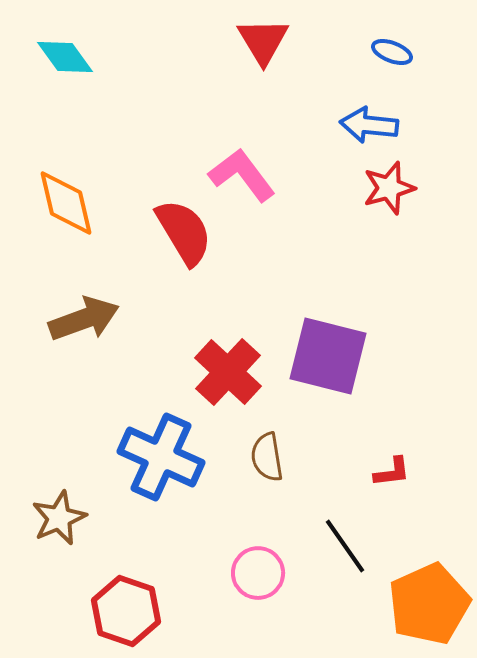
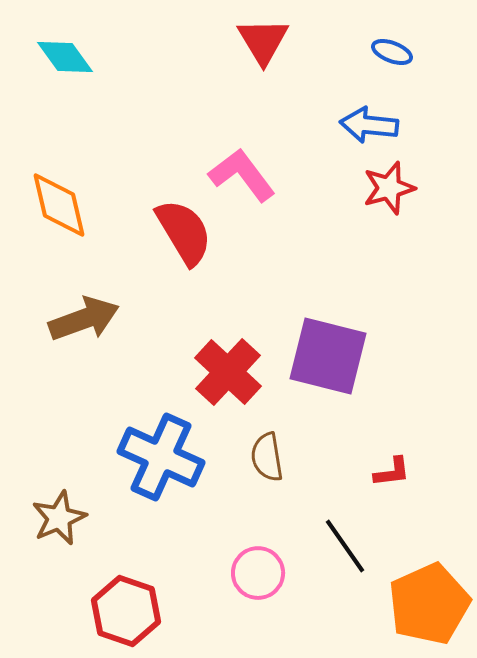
orange diamond: moved 7 px left, 2 px down
